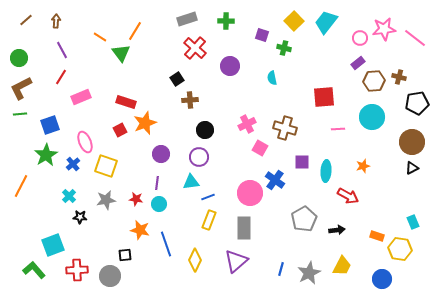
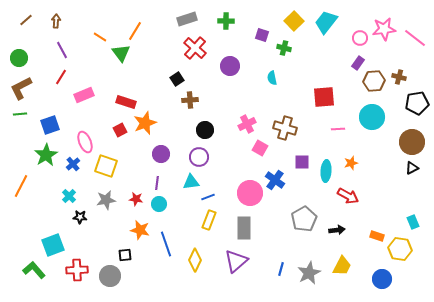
purple rectangle at (358, 63): rotated 16 degrees counterclockwise
pink rectangle at (81, 97): moved 3 px right, 2 px up
orange star at (363, 166): moved 12 px left, 3 px up
